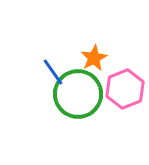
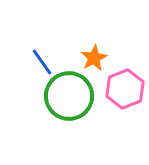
blue line: moved 11 px left, 10 px up
green circle: moved 9 px left, 2 px down
